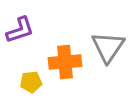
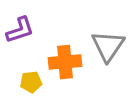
gray triangle: moved 1 px up
